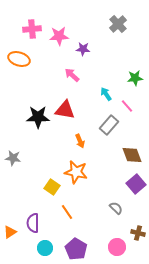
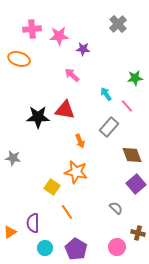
gray rectangle: moved 2 px down
